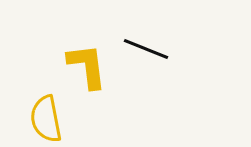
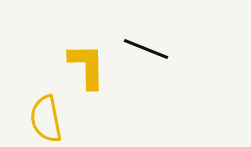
yellow L-shape: rotated 6 degrees clockwise
